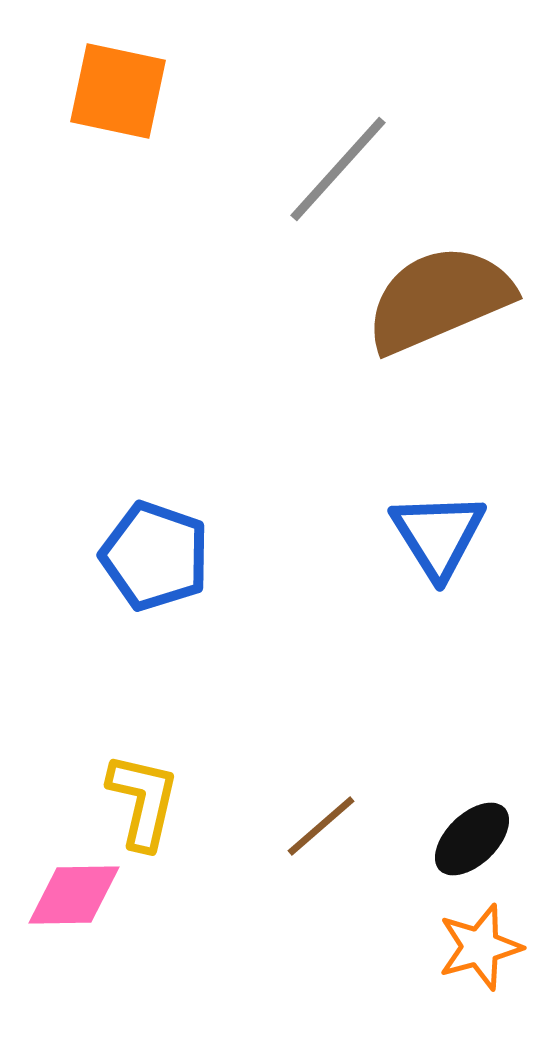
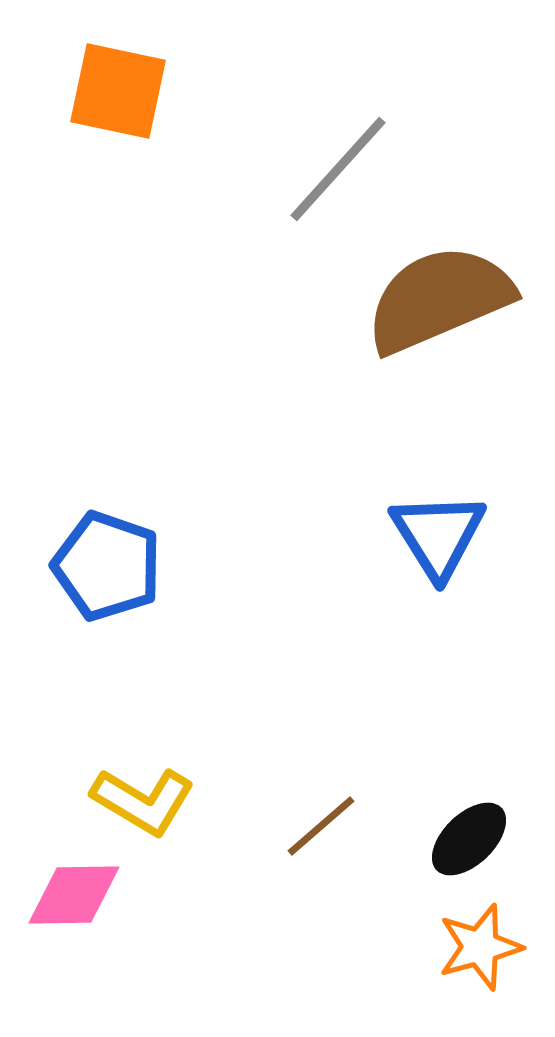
blue pentagon: moved 48 px left, 10 px down
yellow L-shape: rotated 108 degrees clockwise
black ellipse: moved 3 px left
